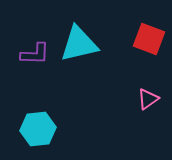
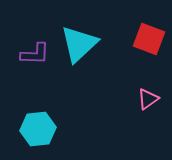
cyan triangle: rotated 30 degrees counterclockwise
